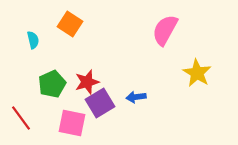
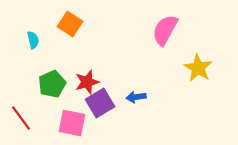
yellow star: moved 1 px right, 5 px up
